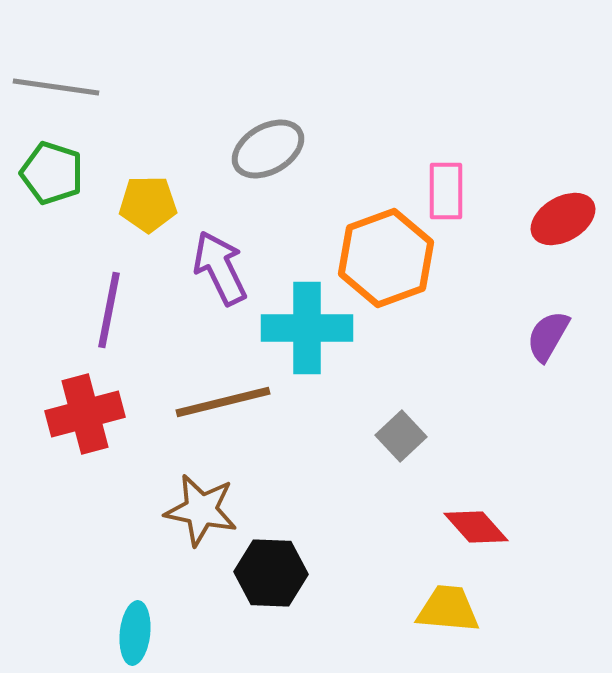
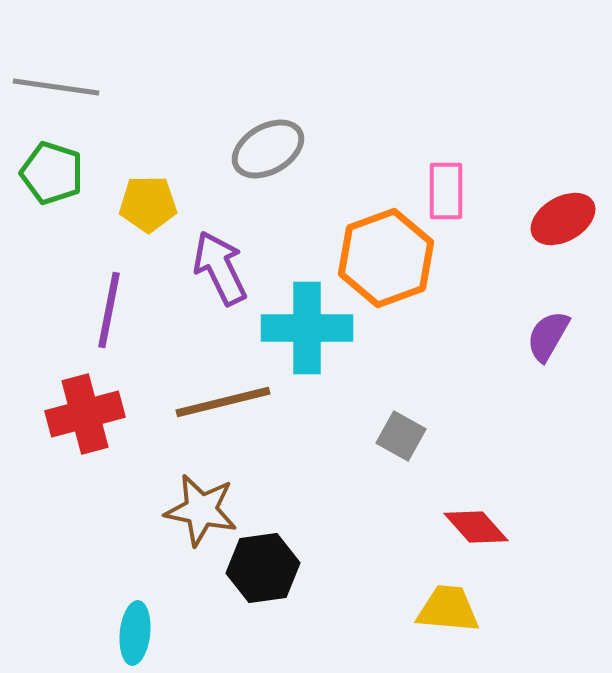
gray square: rotated 18 degrees counterclockwise
black hexagon: moved 8 px left, 5 px up; rotated 10 degrees counterclockwise
